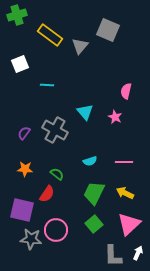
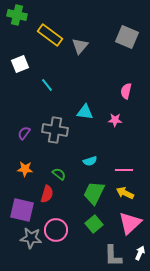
green cross: rotated 30 degrees clockwise
gray square: moved 19 px right, 7 px down
cyan line: rotated 48 degrees clockwise
cyan triangle: rotated 42 degrees counterclockwise
pink star: moved 3 px down; rotated 24 degrees counterclockwise
gray cross: rotated 20 degrees counterclockwise
pink line: moved 8 px down
green semicircle: moved 2 px right
red semicircle: rotated 18 degrees counterclockwise
pink triangle: moved 1 px right, 1 px up
gray star: moved 1 px up
white arrow: moved 2 px right
